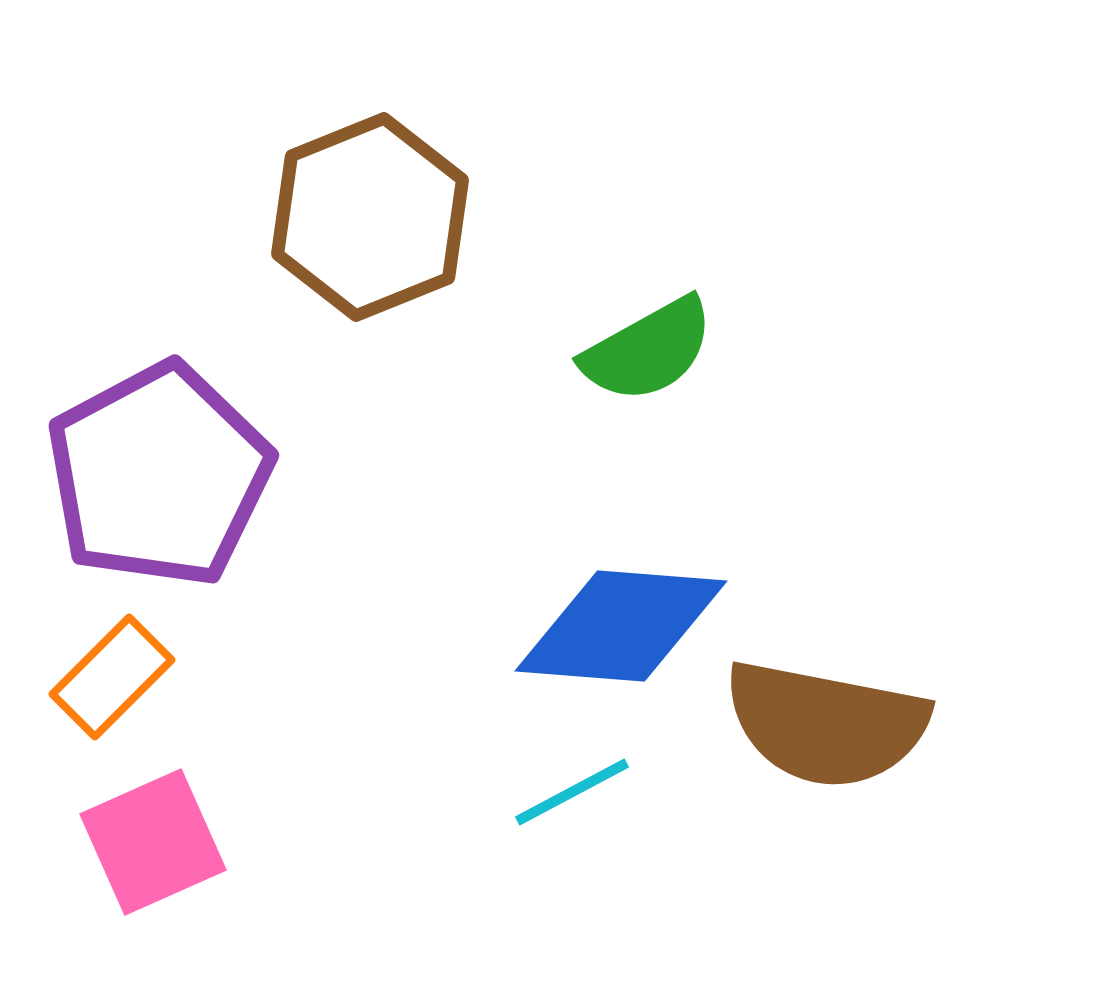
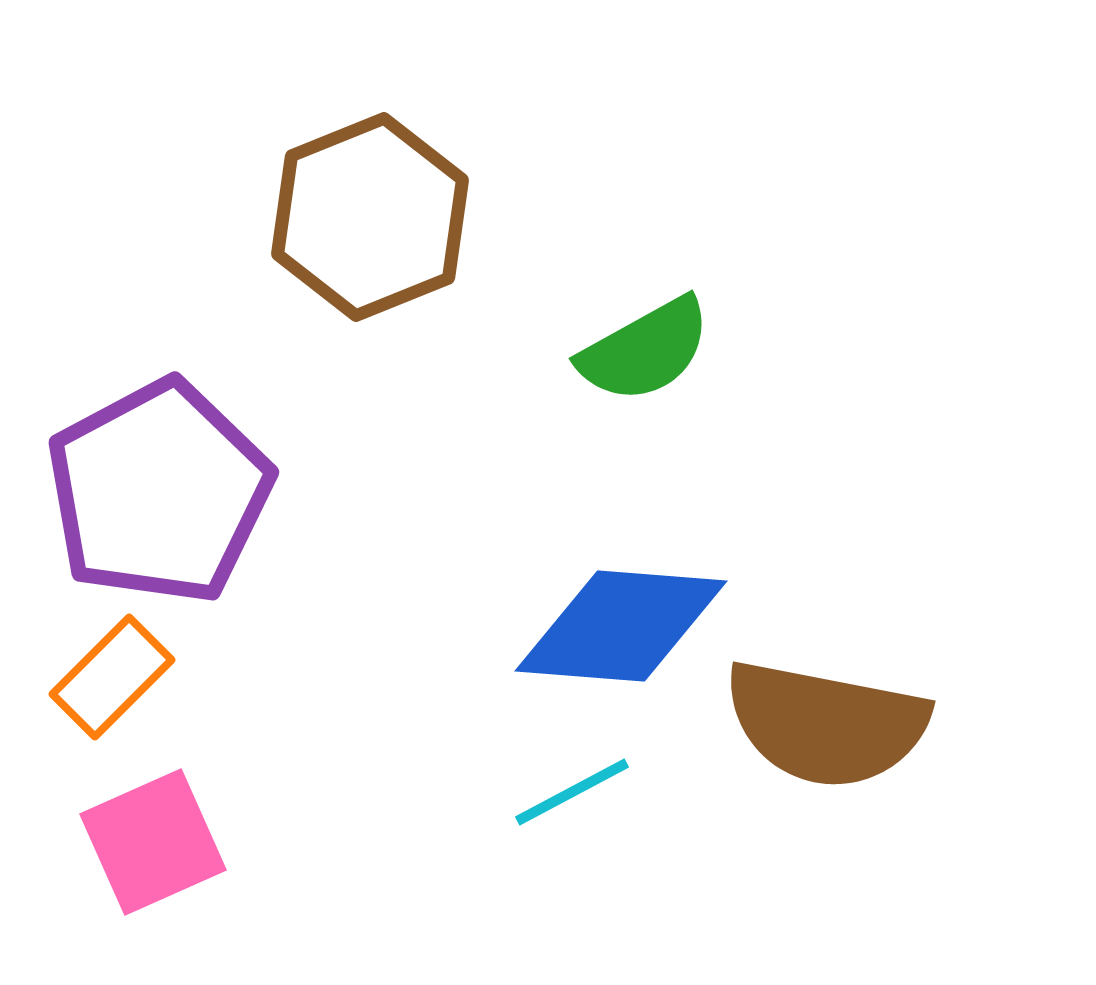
green semicircle: moved 3 px left
purple pentagon: moved 17 px down
